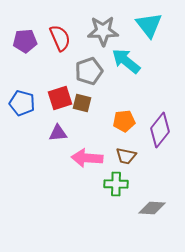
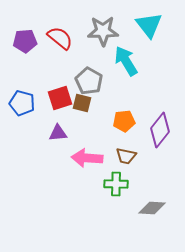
red semicircle: rotated 28 degrees counterclockwise
cyan arrow: rotated 20 degrees clockwise
gray pentagon: moved 10 px down; rotated 24 degrees counterclockwise
